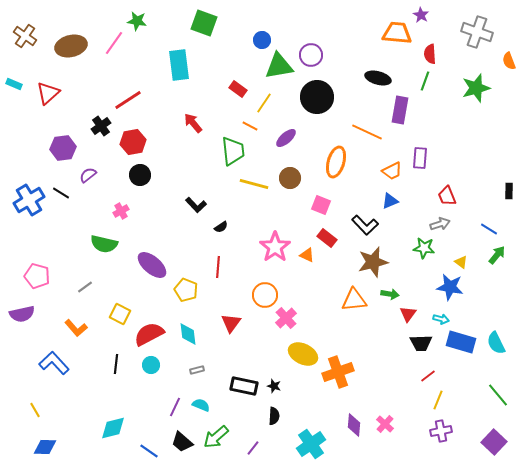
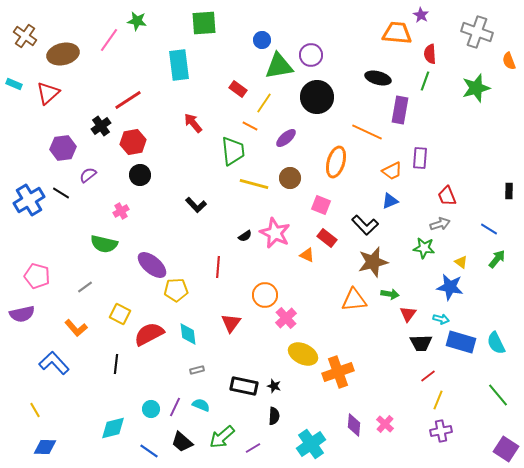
green square at (204, 23): rotated 24 degrees counterclockwise
pink line at (114, 43): moved 5 px left, 3 px up
brown ellipse at (71, 46): moved 8 px left, 8 px down
black semicircle at (221, 227): moved 24 px right, 9 px down
pink star at (275, 247): moved 14 px up; rotated 12 degrees counterclockwise
green arrow at (497, 255): moved 4 px down
yellow pentagon at (186, 290): moved 10 px left; rotated 25 degrees counterclockwise
cyan circle at (151, 365): moved 44 px down
green arrow at (216, 437): moved 6 px right
purple square at (494, 442): moved 12 px right, 7 px down; rotated 10 degrees counterclockwise
purple line at (253, 448): rotated 21 degrees clockwise
